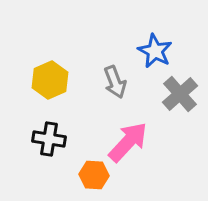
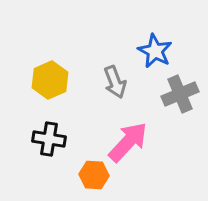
gray cross: rotated 18 degrees clockwise
